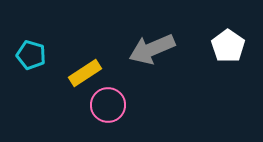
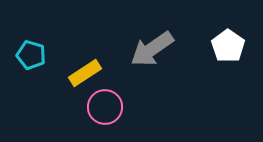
gray arrow: rotated 12 degrees counterclockwise
pink circle: moved 3 px left, 2 px down
